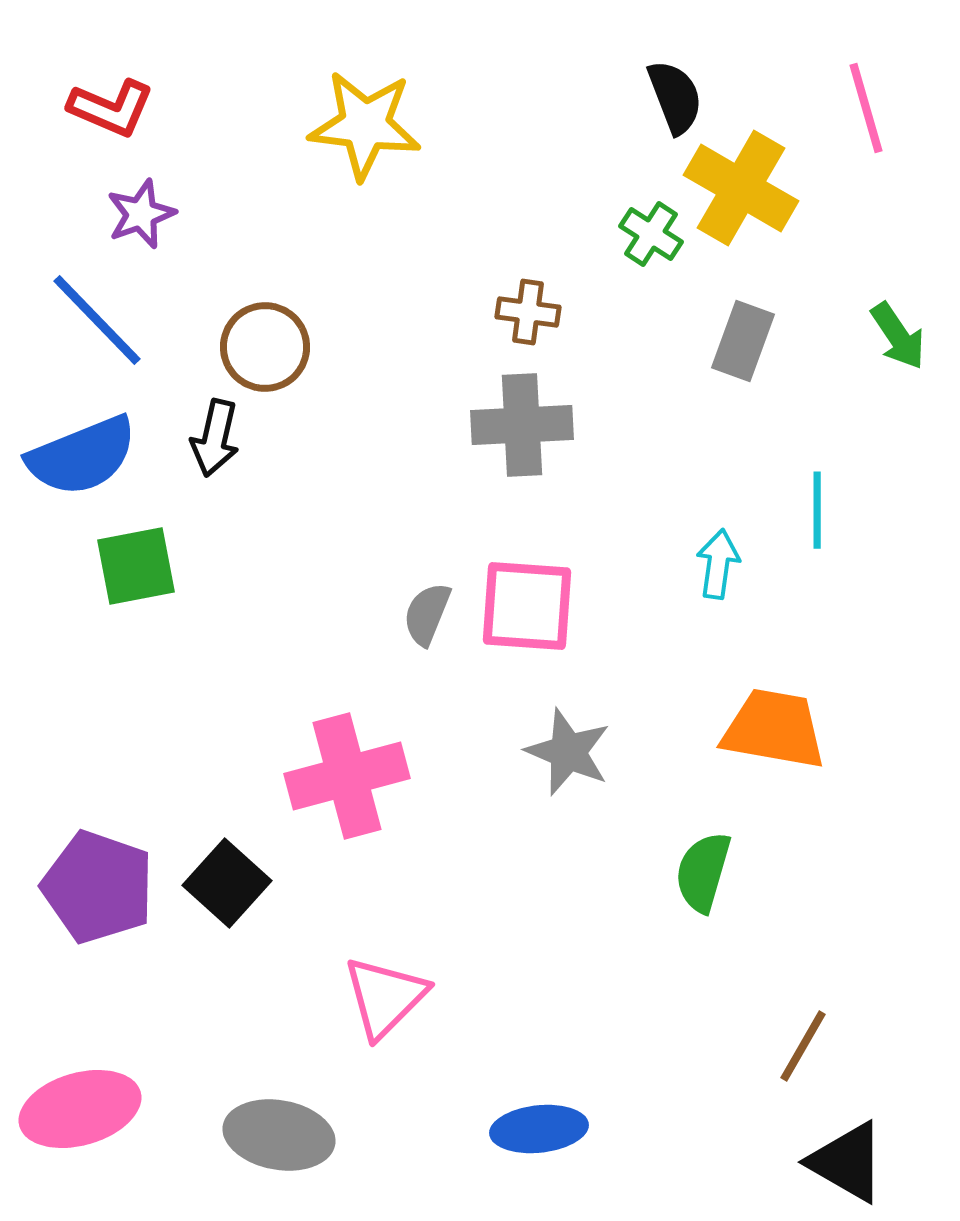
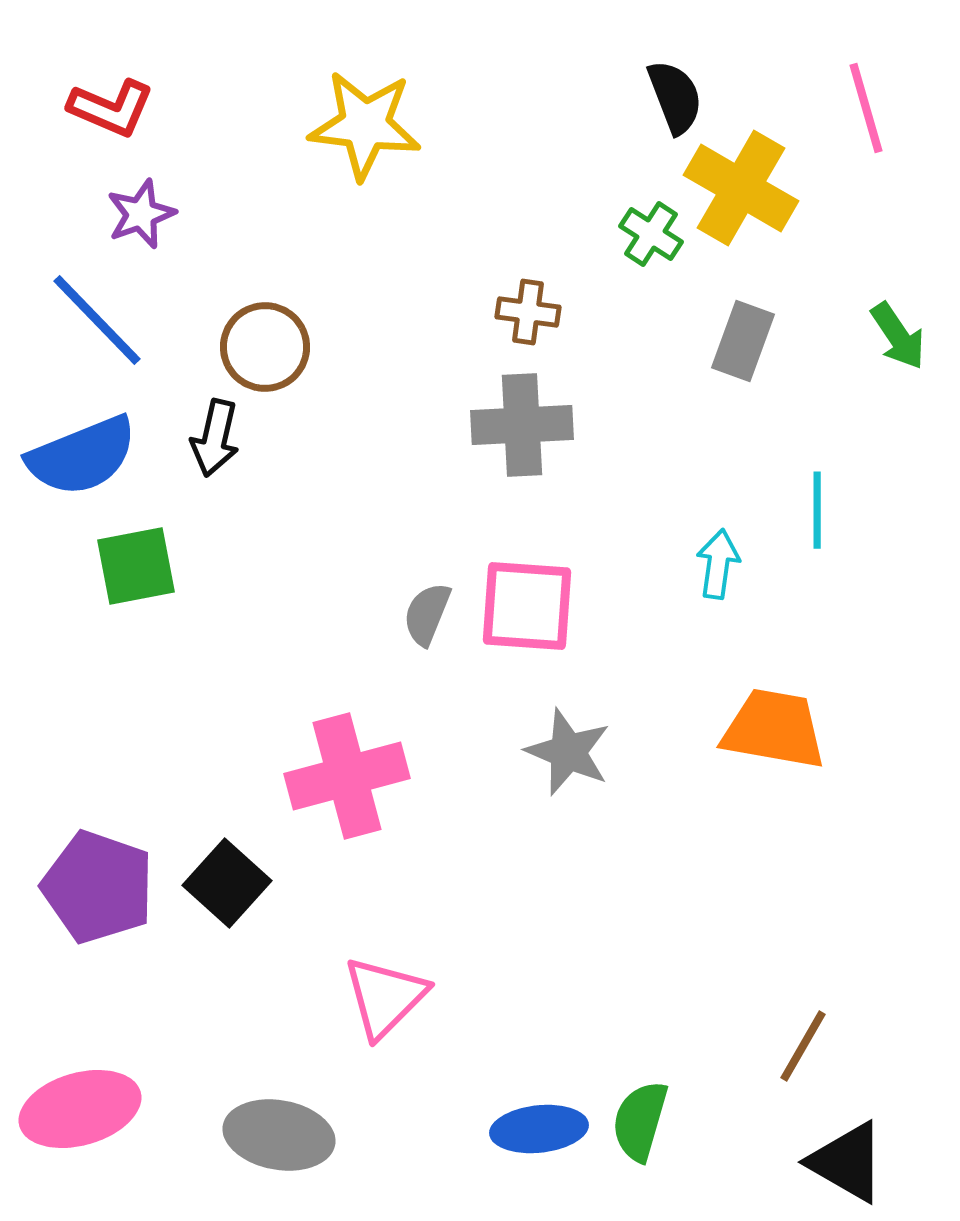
green semicircle: moved 63 px left, 249 px down
